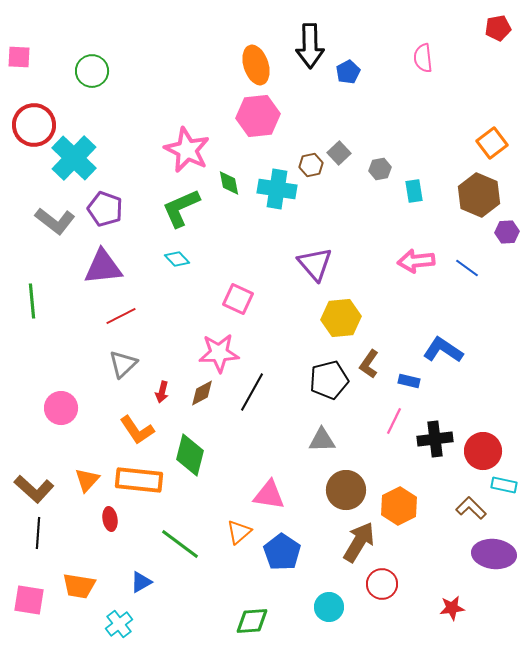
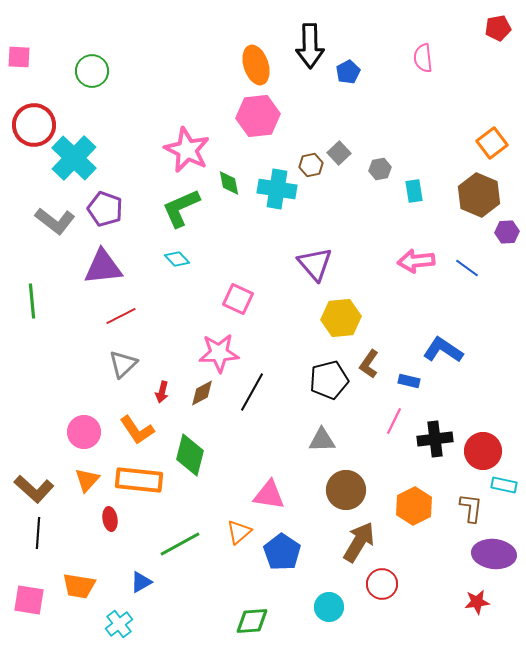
pink circle at (61, 408): moved 23 px right, 24 px down
orange hexagon at (399, 506): moved 15 px right
brown L-shape at (471, 508): rotated 52 degrees clockwise
green line at (180, 544): rotated 66 degrees counterclockwise
red star at (452, 608): moved 25 px right, 6 px up
